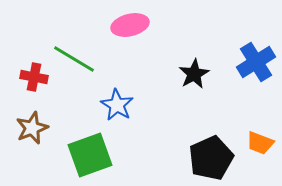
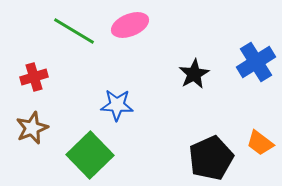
pink ellipse: rotated 9 degrees counterclockwise
green line: moved 28 px up
red cross: rotated 28 degrees counterclockwise
blue star: rotated 28 degrees counterclockwise
orange trapezoid: rotated 16 degrees clockwise
green square: rotated 24 degrees counterclockwise
